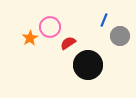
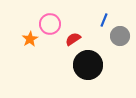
pink circle: moved 3 px up
orange star: moved 1 px down
red semicircle: moved 5 px right, 4 px up
